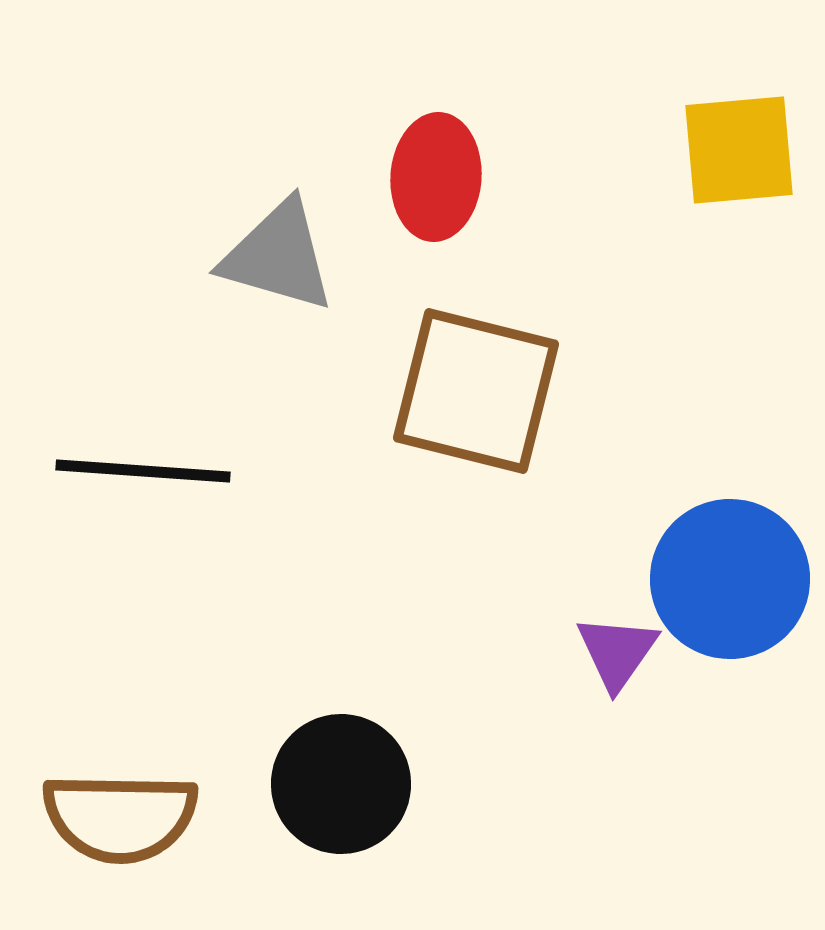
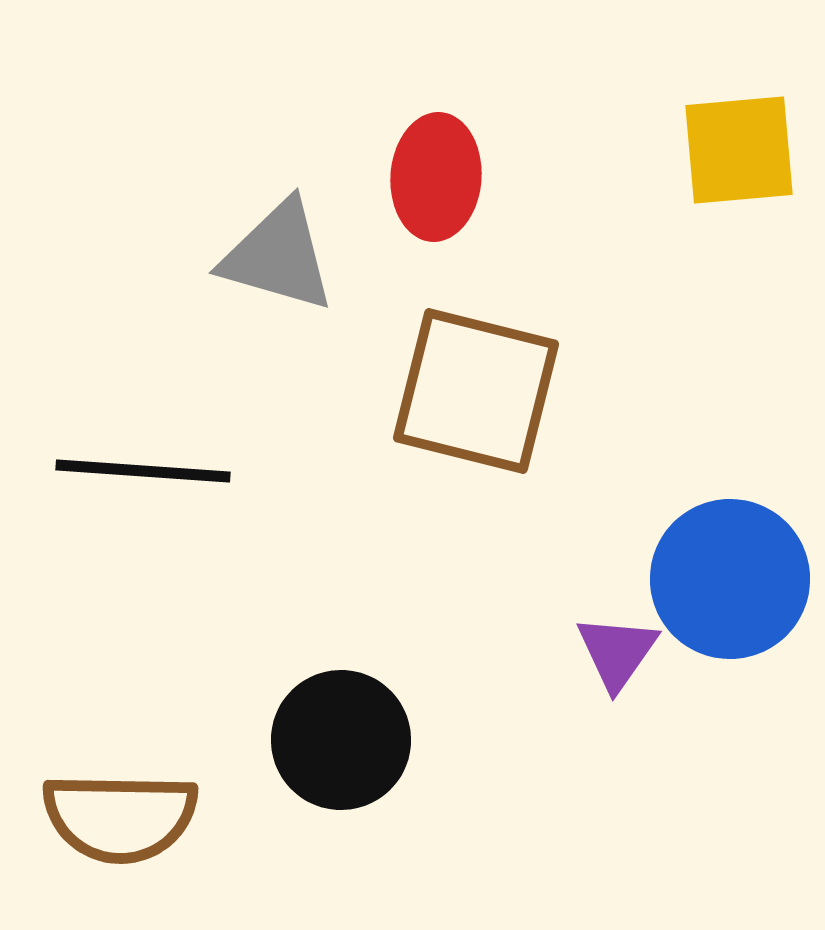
black circle: moved 44 px up
